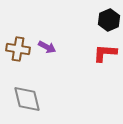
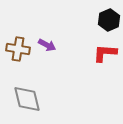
purple arrow: moved 2 px up
